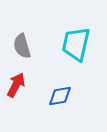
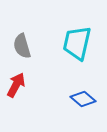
cyan trapezoid: moved 1 px right, 1 px up
blue diamond: moved 23 px right, 3 px down; rotated 50 degrees clockwise
